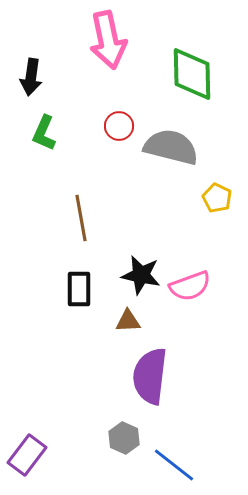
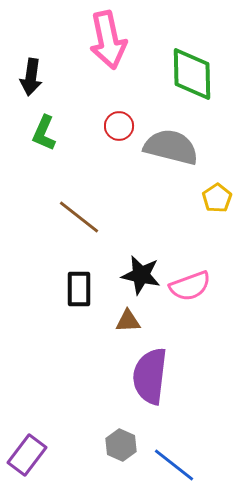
yellow pentagon: rotated 12 degrees clockwise
brown line: moved 2 px left, 1 px up; rotated 42 degrees counterclockwise
gray hexagon: moved 3 px left, 7 px down
